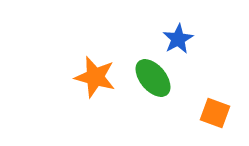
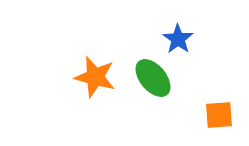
blue star: rotated 8 degrees counterclockwise
orange square: moved 4 px right, 2 px down; rotated 24 degrees counterclockwise
